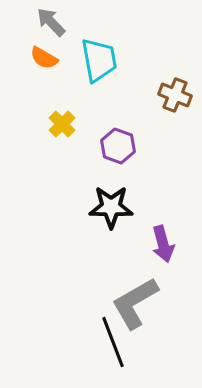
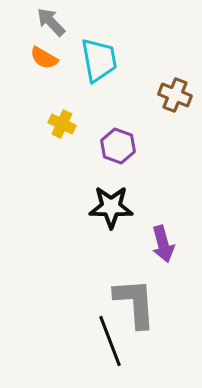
yellow cross: rotated 20 degrees counterclockwise
gray L-shape: rotated 116 degrees clockwise
black line: moved 3 px left, 1 px up
